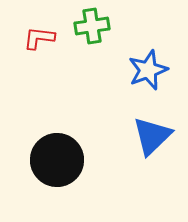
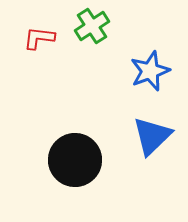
green cross: rotated 24 degrees counterclockwise
blue star: moved 2 px right, 1 px down
black circle: moved 18 px right
